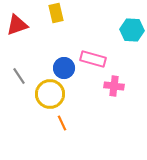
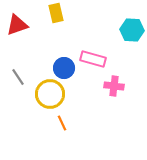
gray line: moved 1 px left, 1 px down
